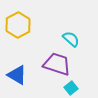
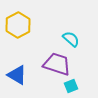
cyan square: moved 2 px up; rotated 16 degrees clockwise
